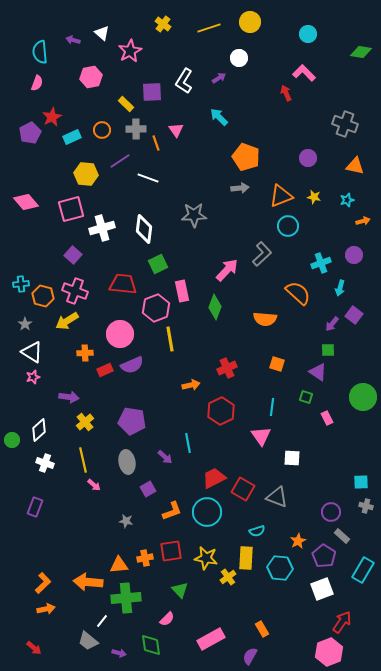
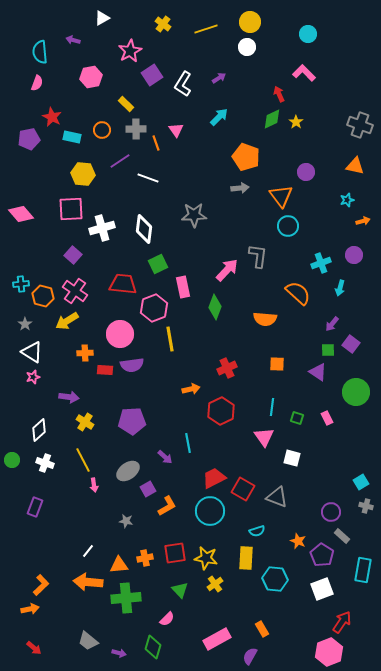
yellow line at (209, 28): moved 3 px left, 1 px down
white triangle at (102, 33): moved 15 px up; rotated 49 degrees clockwise
green diamond at (361, 52): moved 89 px left, 67 px down; rotated 35 degrees counterclockwise
white circle at (239, 58): moved 8 px right, 11 px up
white L-shape at (184, 81): moved 1 px left, 3 px down
purple square at (152, 92): moved 17 px up; rotated 30 degrees counterclockwise
red arrow at (286, 93): moved 7 px left, 1 px down
red star at (52, 117): rotated 18 degrees counterclockwise
cyan arrow at (219, 117): rotated 90 degrees clockwise
gray cross at (345, 124): moved 15 px right, 1 px down
purple pentagon at (30, 133): moved 1 px left, 6 px down; rotated 15 degrees clockwise
cyan rectangle at (72, 137): rotated 36 degrees clockwise
purple circle at (308, 158): moved 2 px left, 14 px down
yellow hexagon at (86, 174): moved 3 px left
orange triangle at (281, 196): rotated 45 degrees counterclockwise
yellow star at (314, 197): moved 18 px left, 75 px up; rotated 24 degrees clockwise
pink diamond at (26, 202): moved 5 px left, 12 px down
pink square at (71, 209): rotated 12 degrees clockwise
gray L-shape at (262, 254): moved 4 px left, 2 px down; rotated 40 degrees counterclockwise
pink cross at (75, 291): rotated 15 degrees clockwise
pink rectangle at (182, 291): moved 1 px right, 4 px up
pink hexagon at (156, 308): moved 2 px left
purple square at (354, 315): moved 3 px left, 29 px down
orange square at (277, 364): rotated 14 degrees counterclockwise
purple semicircle at (132, 365): rotated 15 degrees clockwise
red rectangle at (105, 370): rotated 28 degrees clockwise
orange arrow at (191, 385): moved 4 px down
green square at (306, 397): moved 9 px left, 21 px down
green circle at (363, 397): moved 7 px left, 5 px up
purple pentagon at (132, 421): rotated 12 degrees counterclockwise
yellow cross at (85, 422): rotated 18 degrees counterclockwise
pink triangle at (261, 436): moved 3 px right, 1 px down
green circle at (12, 440): moved 20 px down
white square at (292, 458): rotated 12 degrees clockwise
yellow line at (83, 460): rotated 15 degrees counterclockwise
gray ellipse at (127, 462): moved 1 px right, 9 px down; rotated 65 degrees clockwise
cyan square at (361, 482): rotated 28 degrees counterclockwise
pink arrow at (94, 485): rotated 40 degrees clockwise
orange L-shape at (172, 511): moved 5 px left, 5 px up; rotated 10 degrees counterclockwise
cyan circle at (207, 512): moved 3 px right, 1 px up
orange star at (298, 541): rotated 21 degrees counterclockwise
red square at (171, 551): moved 4 px right, 2 px down
purple pentagon at (324, 556): moved 2 px left, 1 px up
cyan hexagon at (280, 568): moved 5 px left, 11 px down
cyan rectangle at (363, 570): rotated 20 degrees counterclockwise
yellow cross at (228, 577): moved 13 px left, 7 px down
orange L-shape at (43, 583): moved 2 px left, 2 px down
orange arrow at (46, 609): moved 16 px left
white line at (102, 621): moved 14 px left, 70 px up
pink rectangle at (211, 639): moved 6 px right
green diamond at (151, 645): moved 2 px right, 2 px down; rotated 25 degrees clockwise
